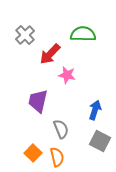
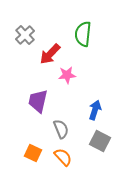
green semicircle: rotated 85 degrees counterclockwise
pink star: rotated 18 degrees counterclockwise
orange square: rotated 18 degrees counterclockwise
orange semicircle: moved 6 px right; rotated 30 degrees counterclockwise
